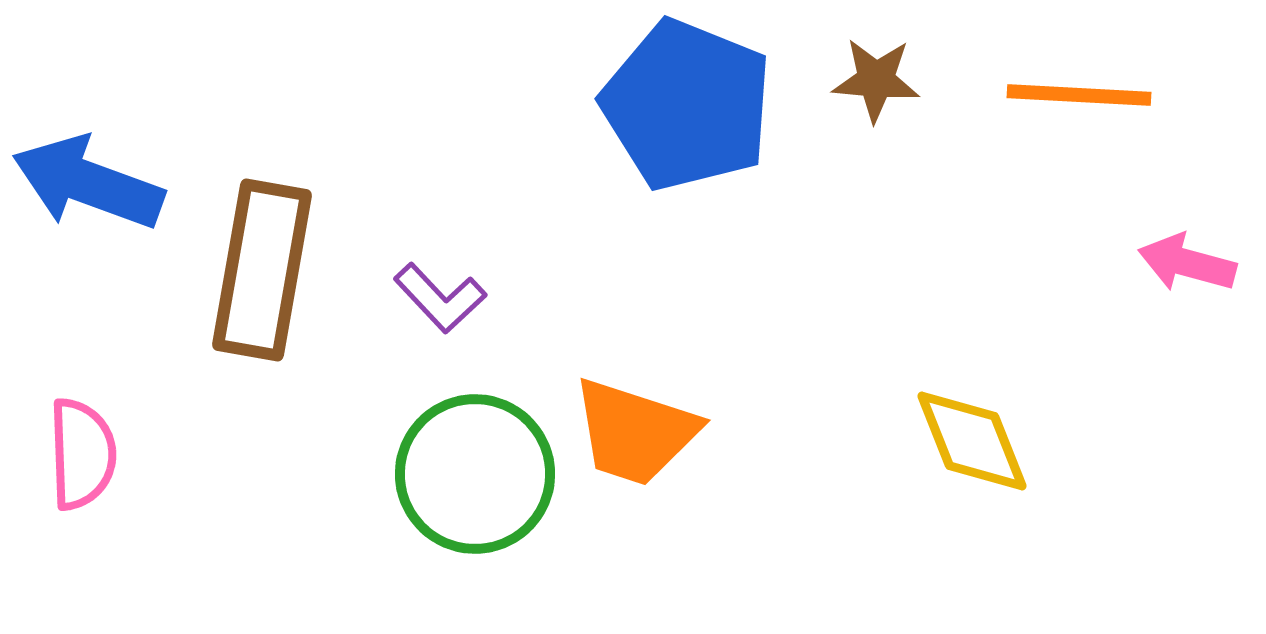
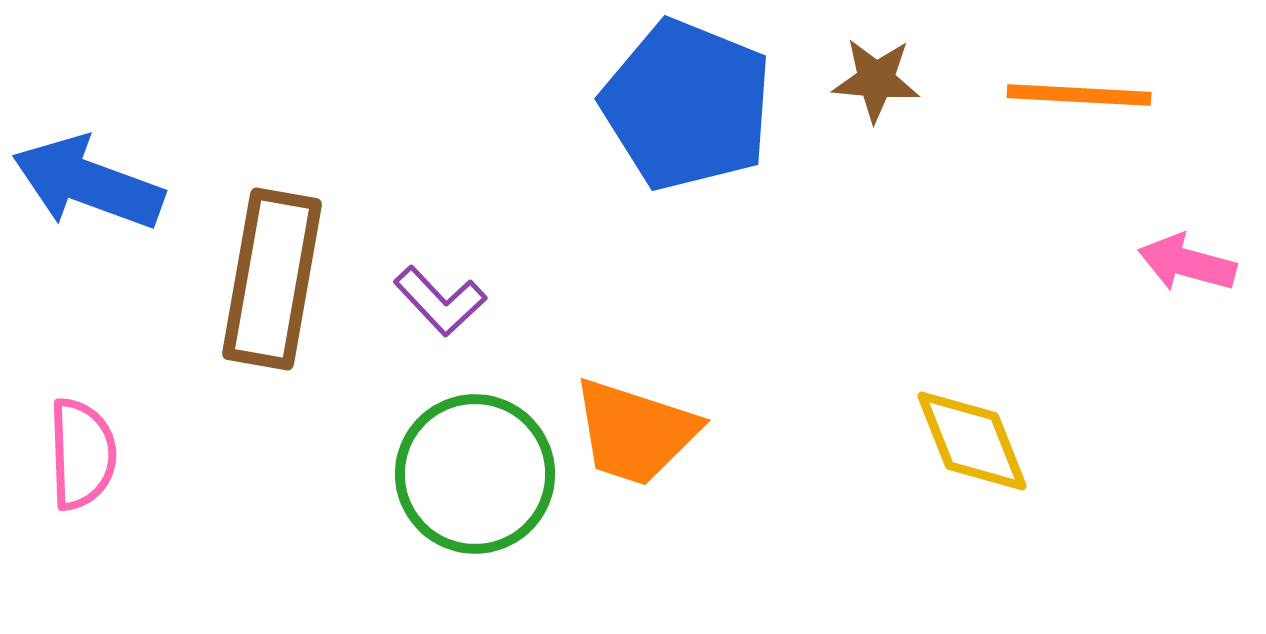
brown rectangle: moved 10 px right, 9 px down
purple L-shape: moved 3 px down
